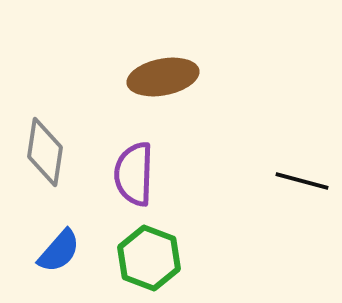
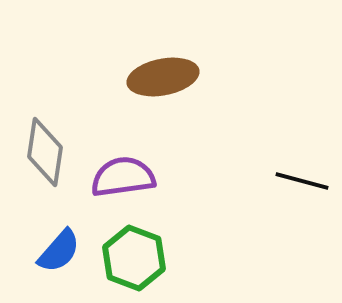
purple semicircle: moved 11 px left, 3 px down; rotated 80 degrees clockwise
green hexagon: moved 15 px left
